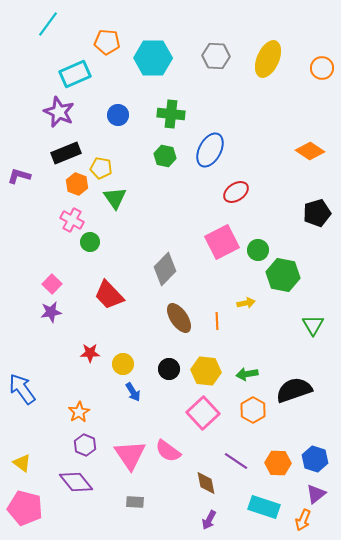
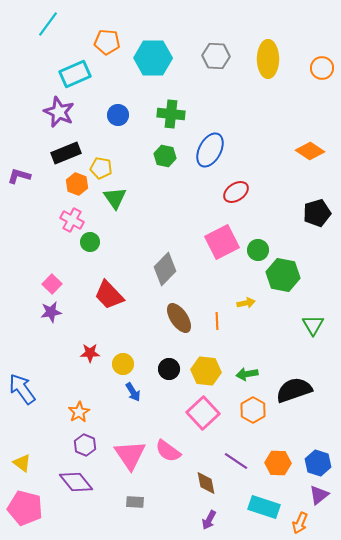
yellow ellipse at (268, 59): rotated 24 degrees counterclockwise
blue hexagon at (315, 459): moved 3 px right, 4 px down
purple triangle at (316, 494): moved 3 px right, 1 px down
orange arrow at (303, 520): moved 3 px left, 3 px down
